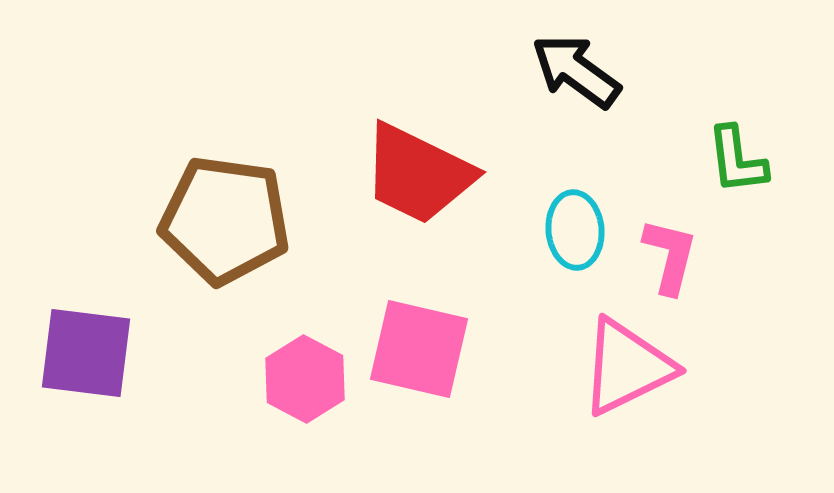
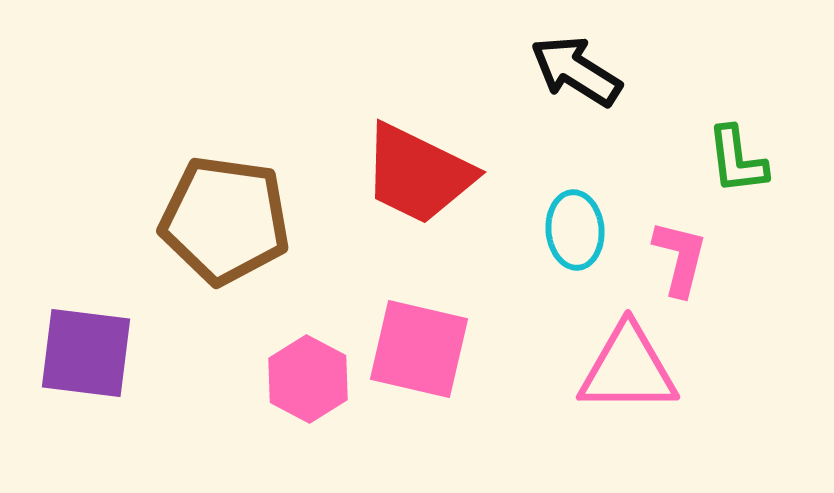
black arrow: rotated 4 degrees counterclockwise
pink L-shape: moved 10 px right, 2 px down
pink triangle: moved 1 px right, 2 px down; rotated 26 degrees clockwise
pink hexagon: moved 3 px right
